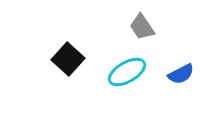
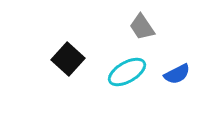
blue semicircle: moved 4 px left
